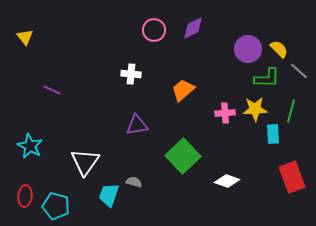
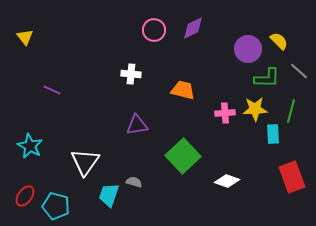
yellow semicircle: moved 8 px up
orange trapezoid: rotated 55 degrees clockwise
red ellipse: rotated 30 degrees clockwise
